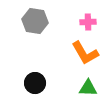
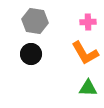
black circle: moved 4 px left, 29 px up
